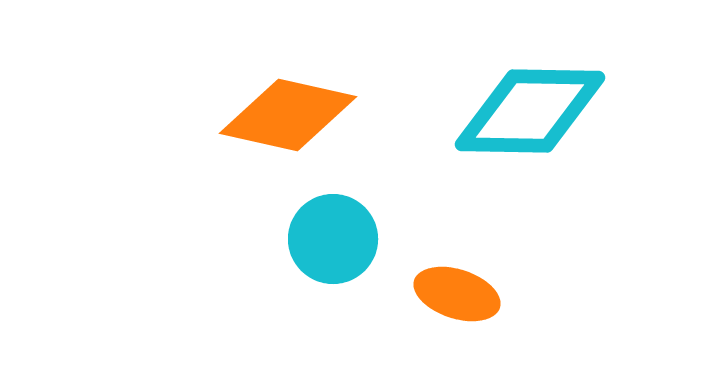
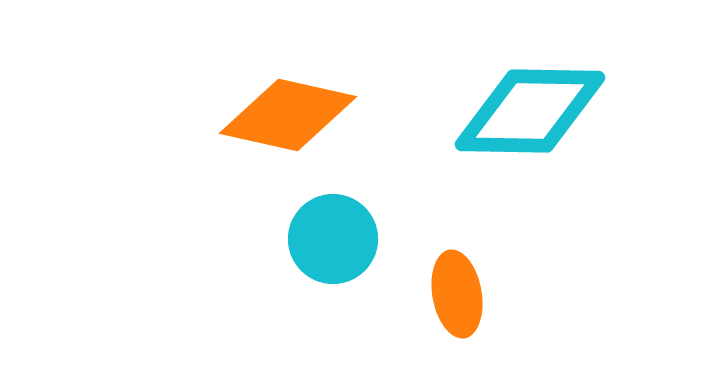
orange ellipse: rotated 62 degrees clockwise
